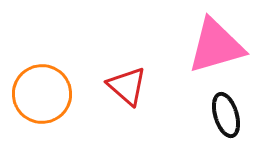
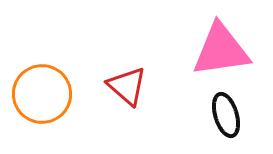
pink triangle: moved 5 px right, 4 px down; rotated 8 degrees clockwise
